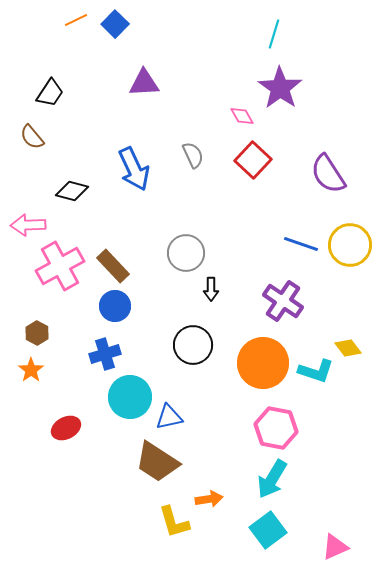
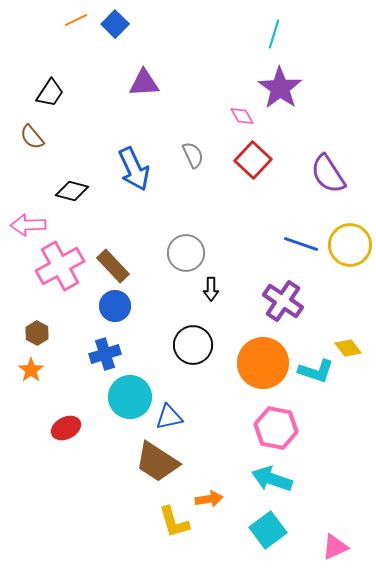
cyan arrow: rotated 78 degrees clockwise
